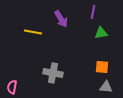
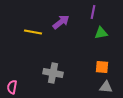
purple arrow: moved 3 px down; rotated 96 degrees counterclockwise
